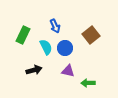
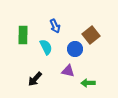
green rectangle: rotated 24 degrees counterclockwise
blue circle: moved 10 px right, 1 px down
black arrow: moved 1 px right, 9 px down; rotated 147 degrees clockwise
